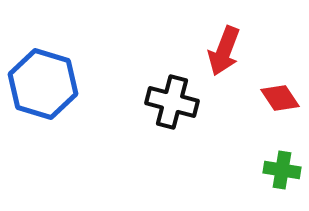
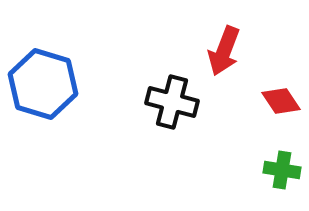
red diamond: moved 1 px right, 3 px down
